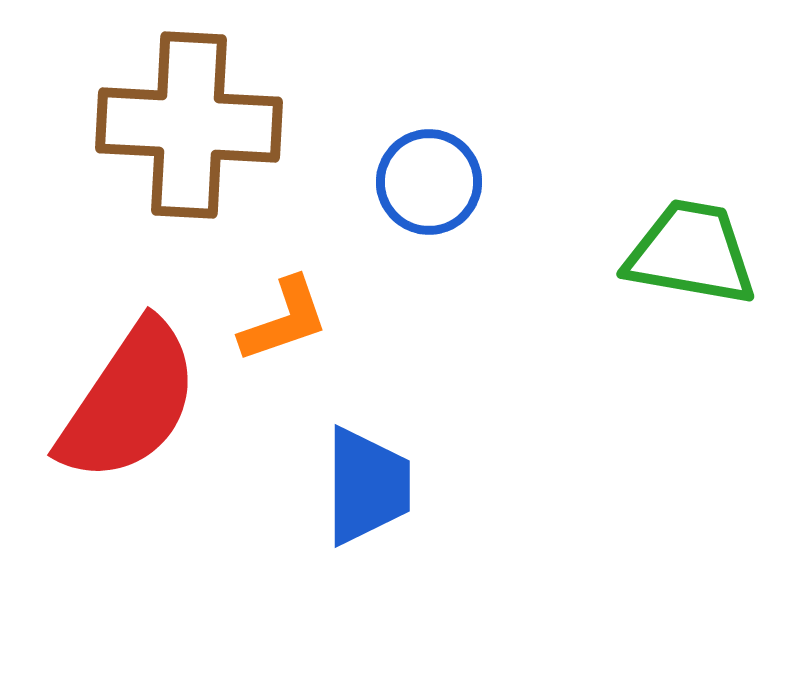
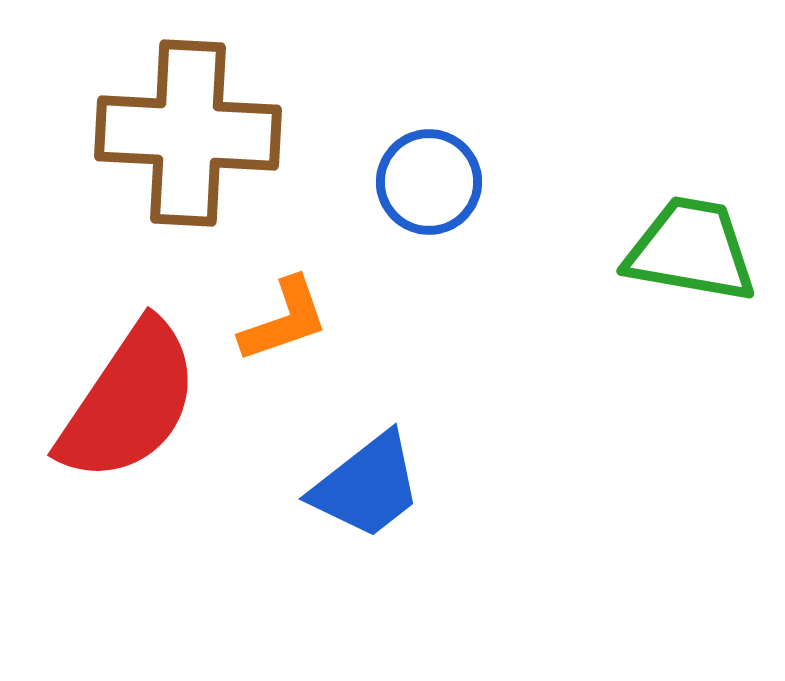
brown cross: moved 1 px left, 8 px down
green trapezoid: moved 3 px up
blue trapezoid: rotated 52 degrees clockwise
